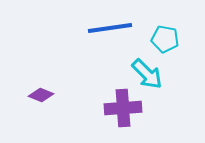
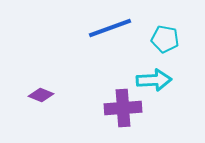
blue line: rotated 12 degrees counterclockwise
cyan arrow: moved 7 px right, 6 px down; rotated 48 degrees counterclockwise
